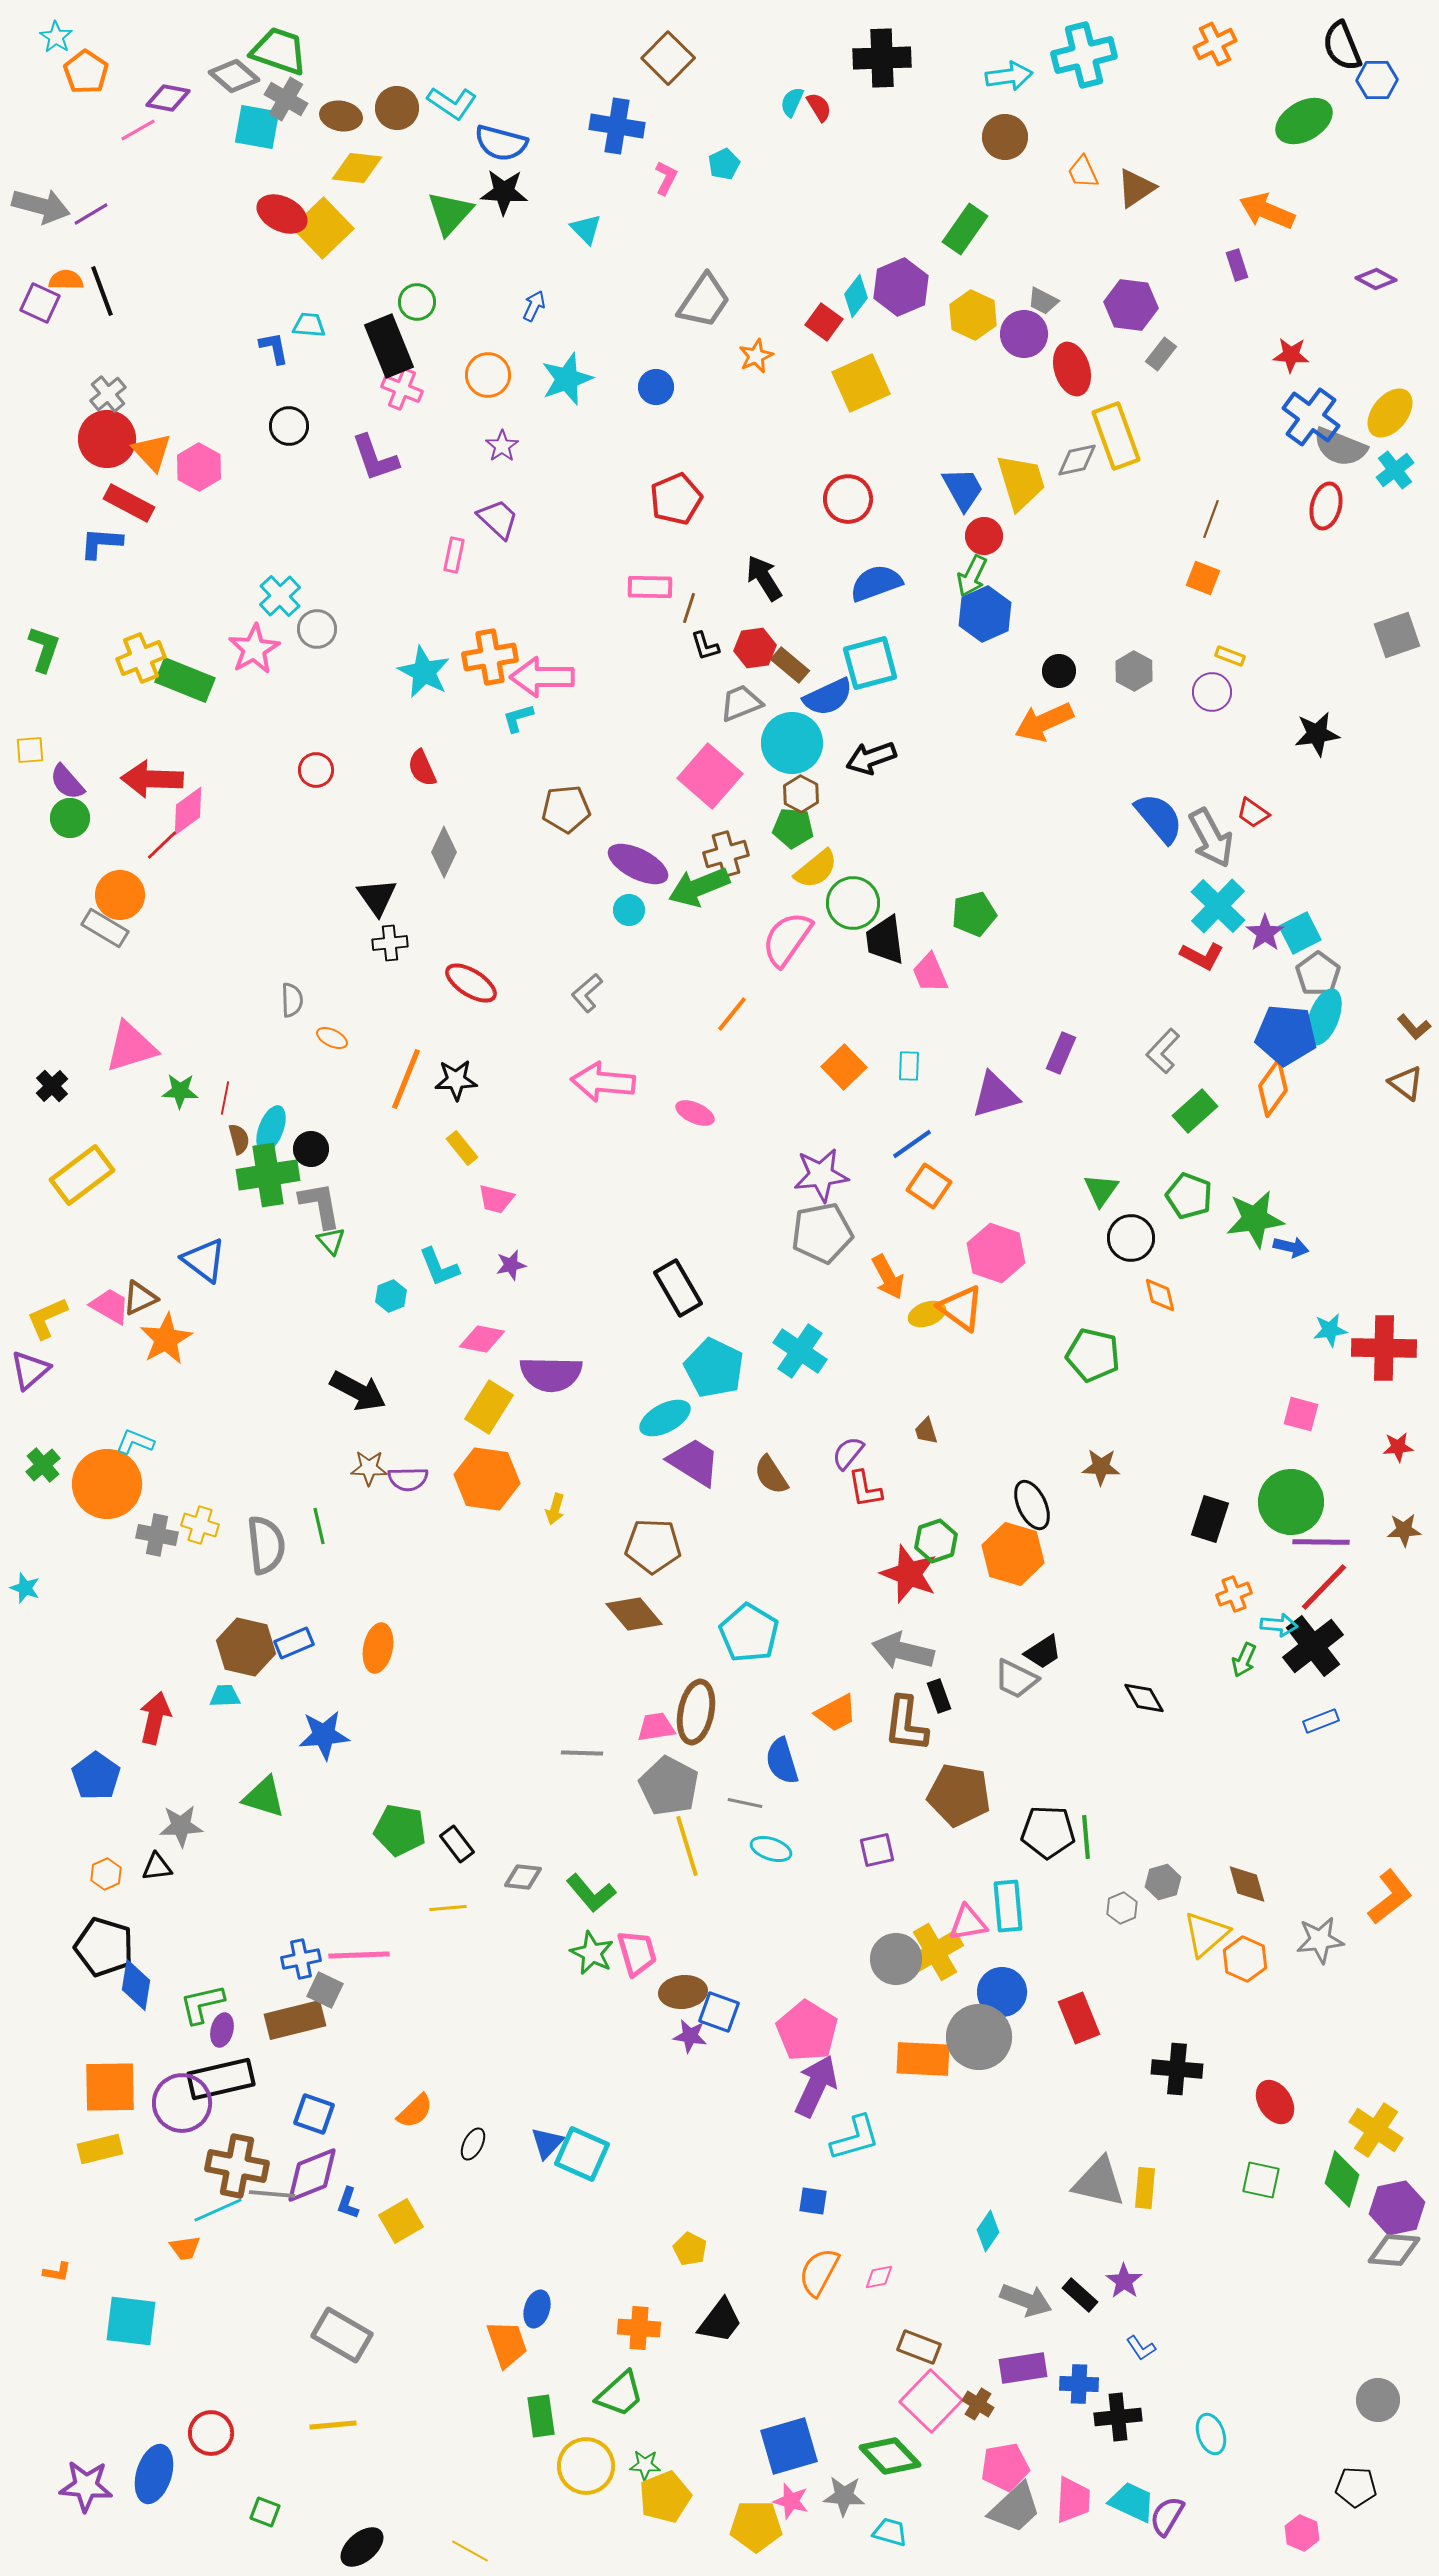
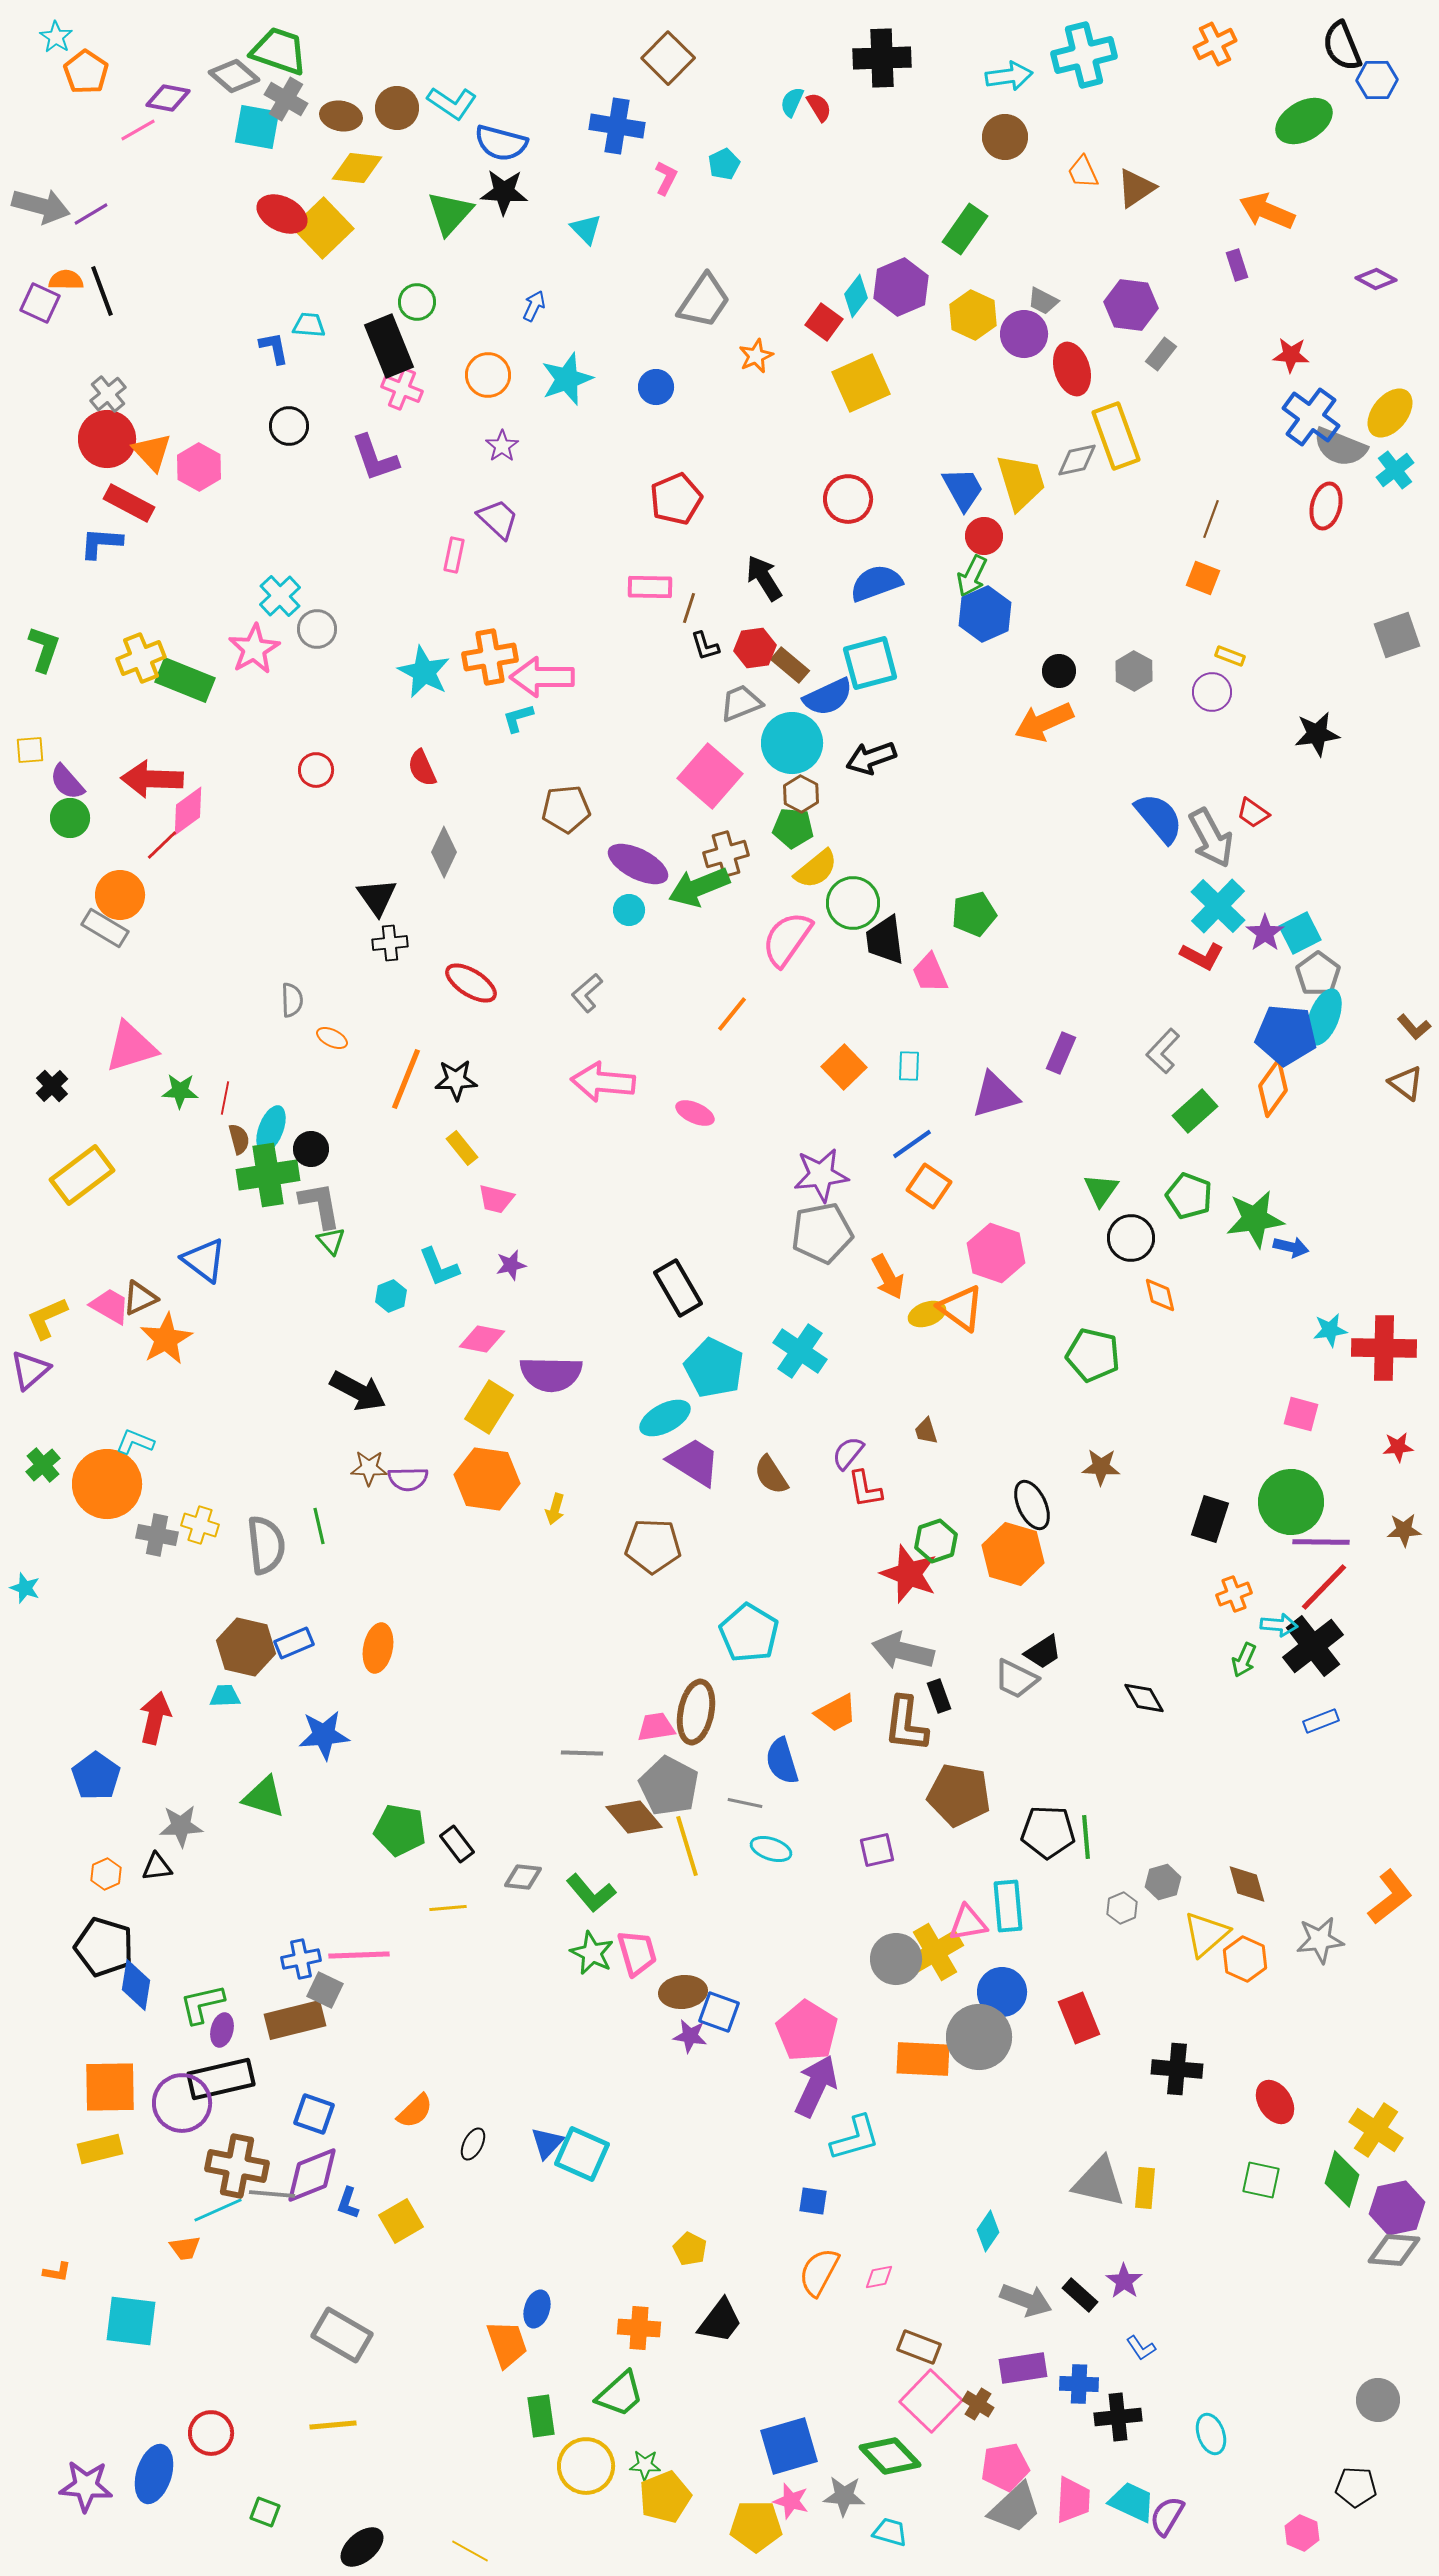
brown diamond at (634, 1614): moved 203 px down
